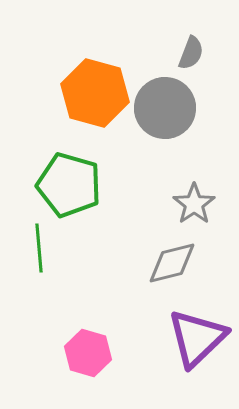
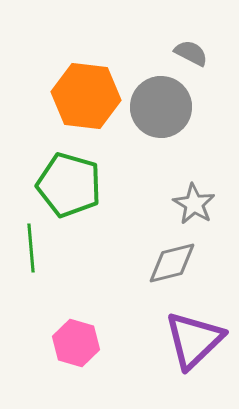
gray semicircle: rotated 84 degrees counterclockwise
orange hexagon: moved 9 px left, 3 px down; rotated 8 degrees counterclockwise
gray circle: moved 4 px left, 1 px up
gray star: rotated 6 degrees counterclockwise
green line: moved 8 px left
purple triangle: moved 3 px left, 2 px down
pink hexagon: moved 12 px left, 10 px up
